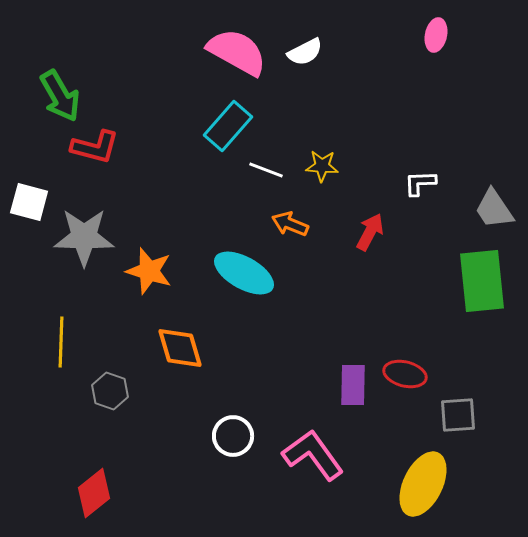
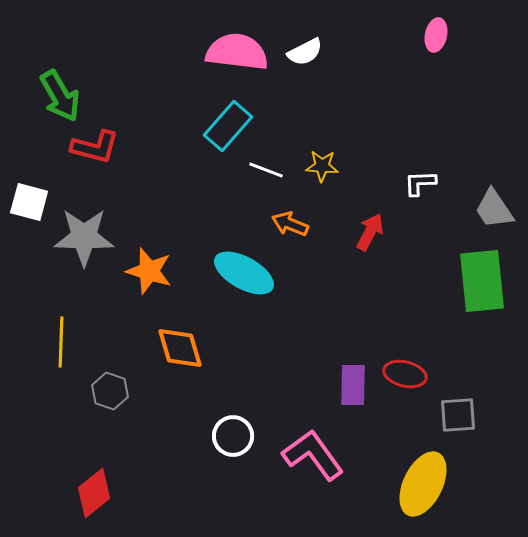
pink semicircle: rotated 22 degrees counterclockwise
